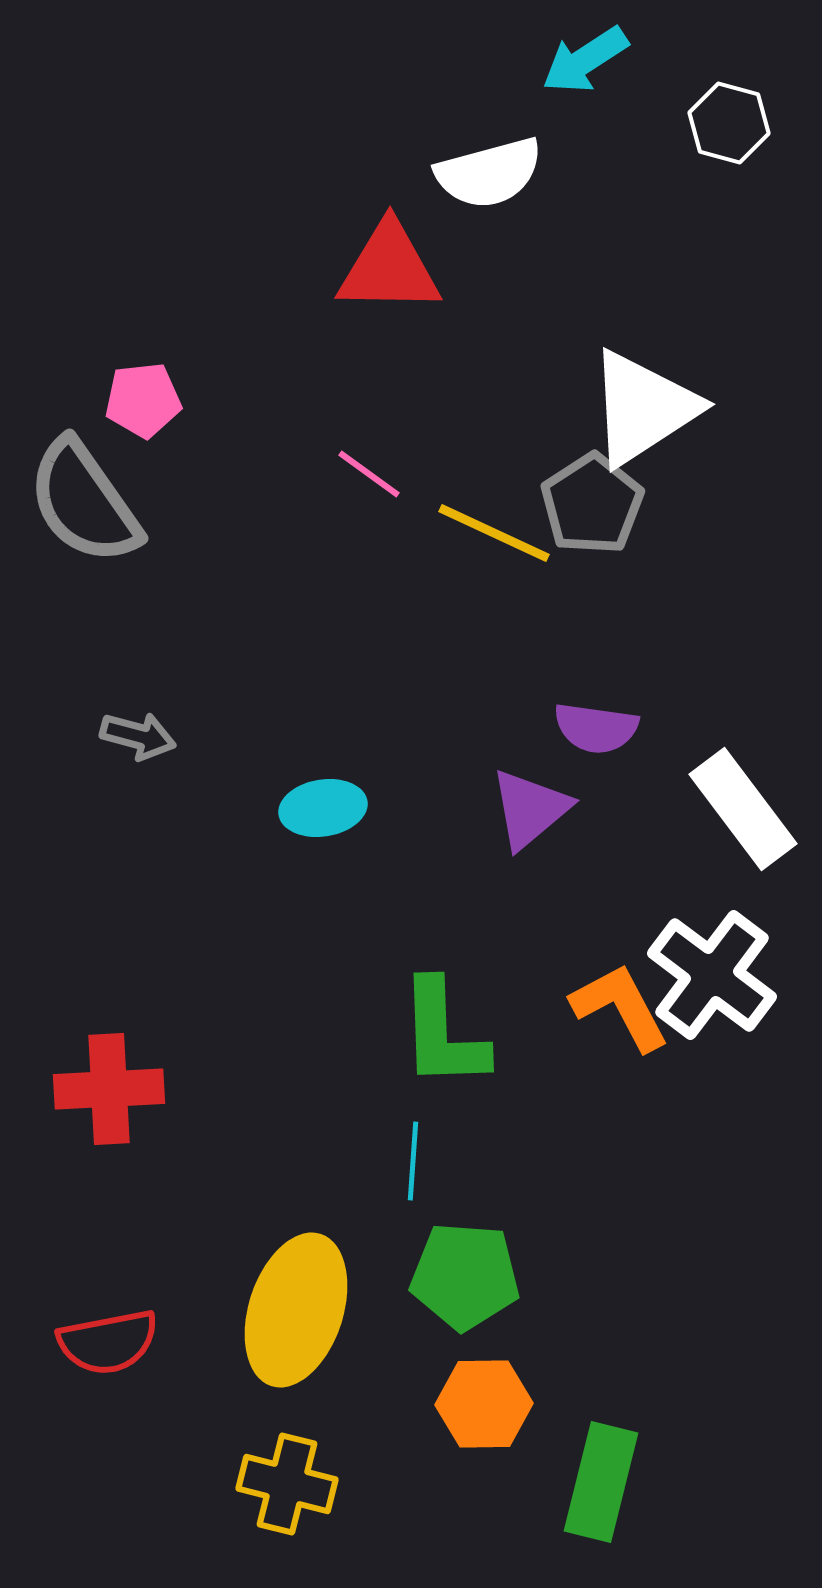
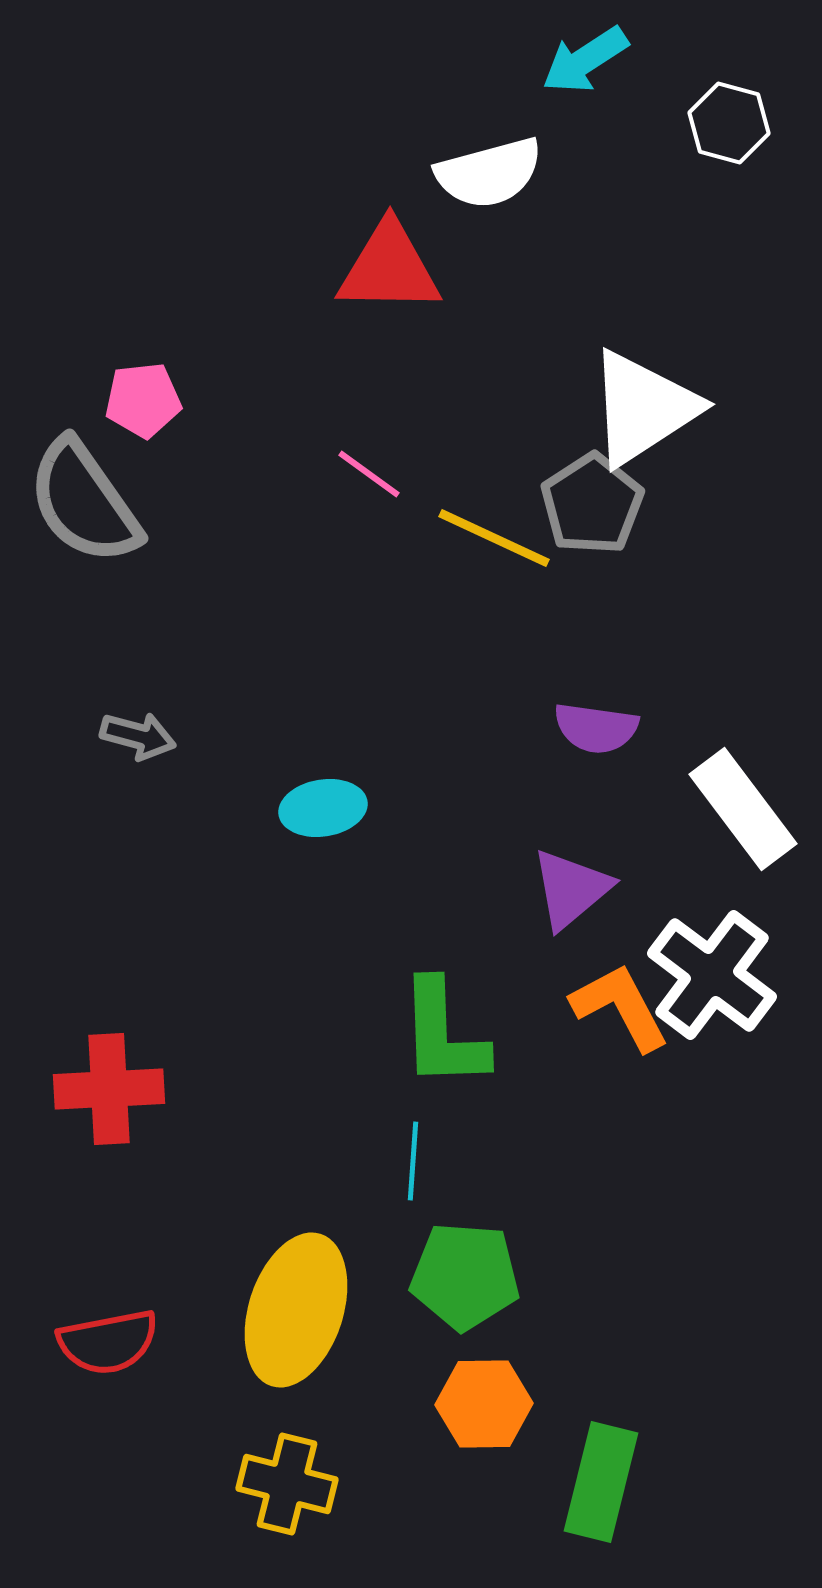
yellow line: moved 5 px down
purple triangle: moved 41 px right, 80 px down
